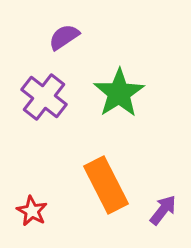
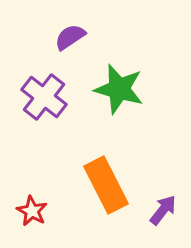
purple semicircle: moved 6 px right
green star: moved 4 px up; rotated 24 degrees counterclockwise
